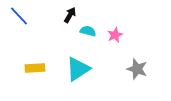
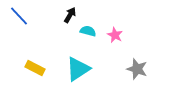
pink star: rotated 21 degrees counterclockwise
yellow rectangle: rotated 30 degrees clockwise
